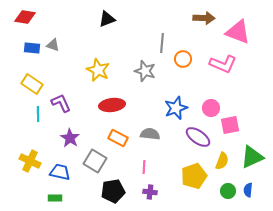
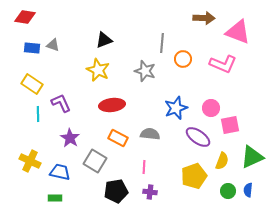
black triangle: moved 3 px left, 21 px down
black pentagon: moved 3 px right
